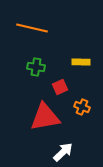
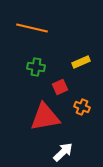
yellow rectangle: rotated 24 degrees counterclockwise
